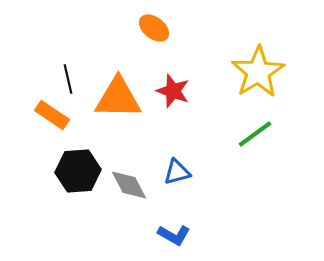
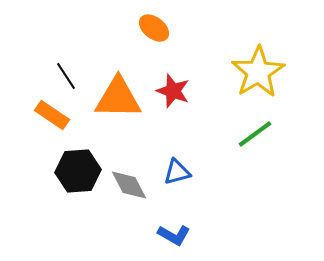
black line: moved 2 px left, 3 px up; rotated 20 degrees counterclockwise
